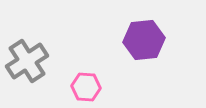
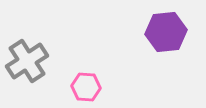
purple hexagon: moved 22 px right, 8 px up
